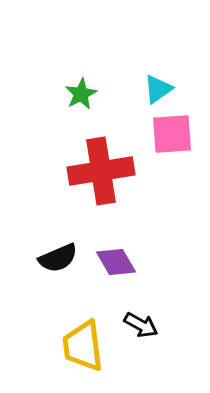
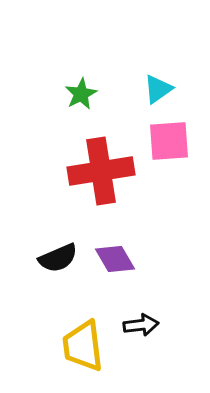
pink square: moved 3 px left, 7 px down
purple diamond: moved 1 px left, 3 px up
black arrow: rotated 36 degrees counterclockwise
